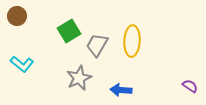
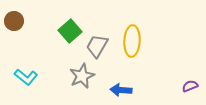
brown circle: moved 3 px left, 5 px down
green square: moved 1 px right; rotated 10 degrees counterclockwise
gray trapezoid: moved 1 px down
cyan L-shape: moved 4 px right, 13 px down
gray star: moved 3 px right, 2 px up
purple semicircle: rotated 56 degrees counterclockwise
